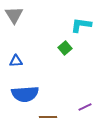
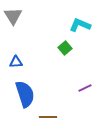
gray triangle: moved 1 px left, 1 px down
cyan L-shape: moved 1 px left; rotated 15 degrees clockwise
blue triangle: moved 1 px down
blue semicircle: rotated 104 degrees counterclockwise
purple line: moved 19 px up
